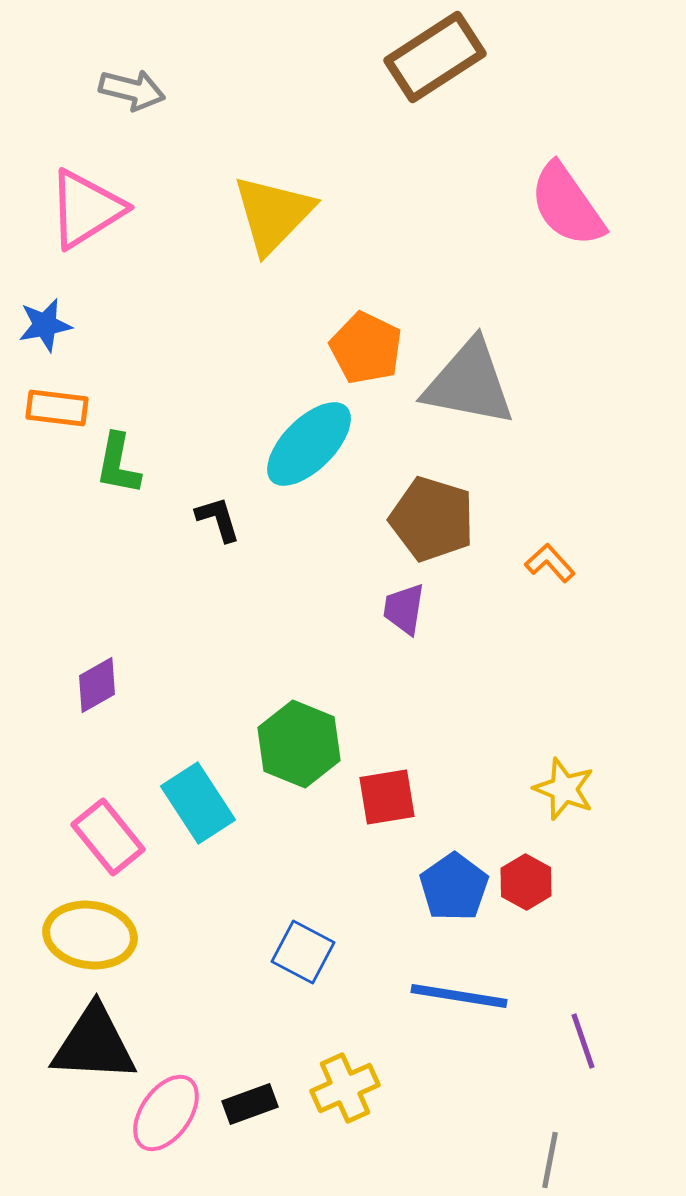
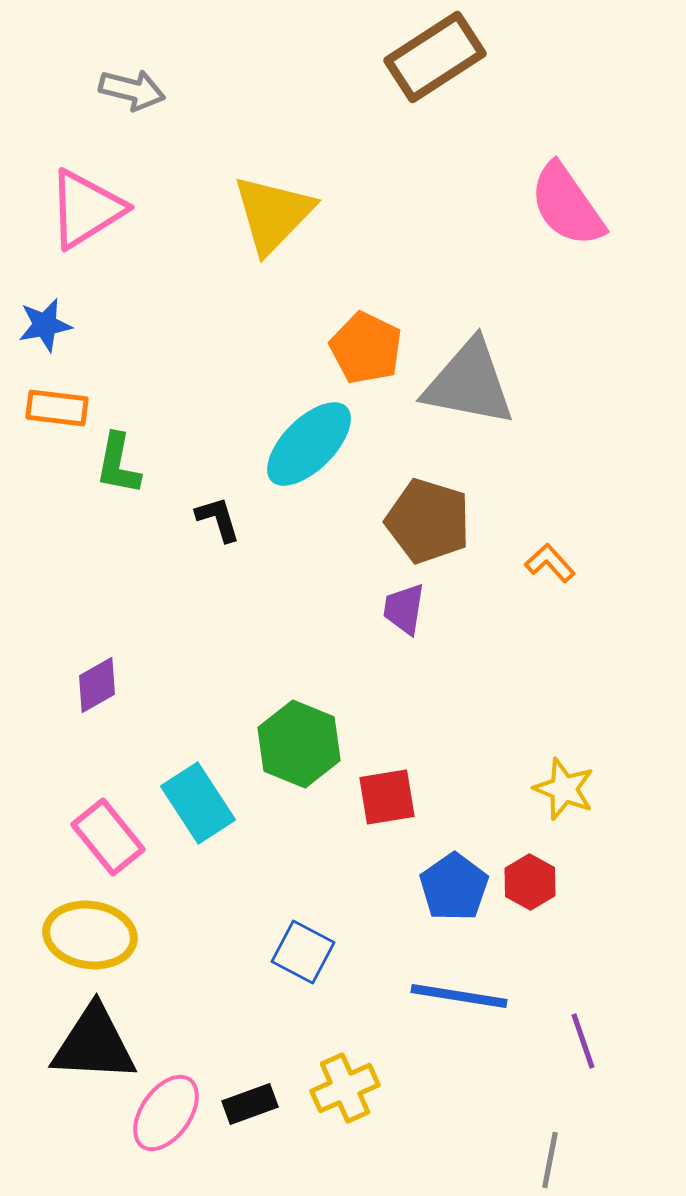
brown pentagon: moved 4 px left, 2 px down
red hexagon: moved 4 px right
